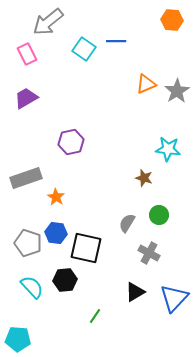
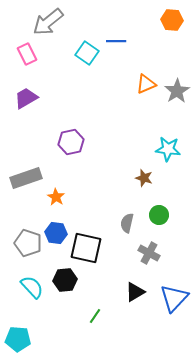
cyan square: moved 3 px right, 4 px down
gray semicircle: rotated 18 degrees counterclockwise
